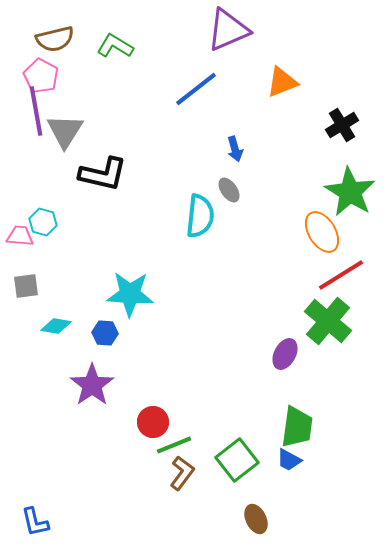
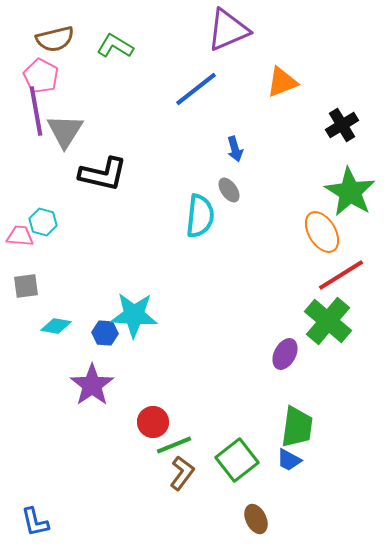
cyan star: moved 4 px right, 21 px down
